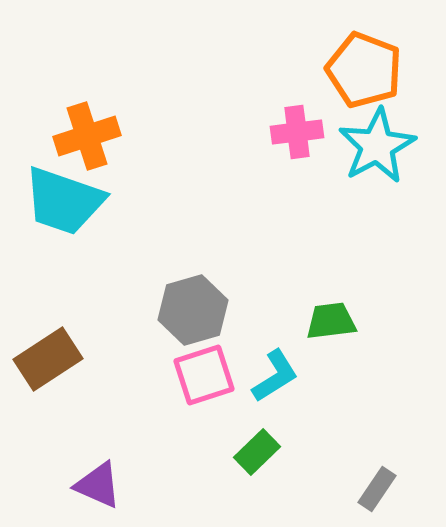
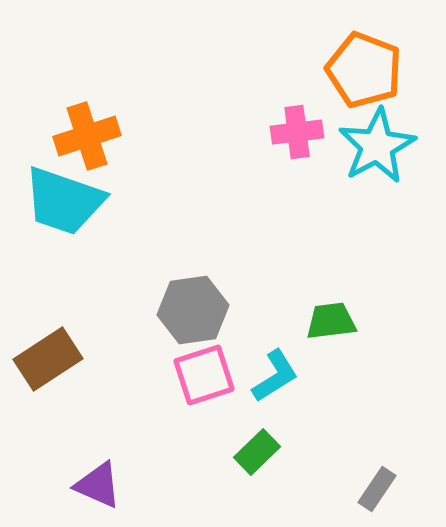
gray hexagon: rotated 8 degrees clockwise
